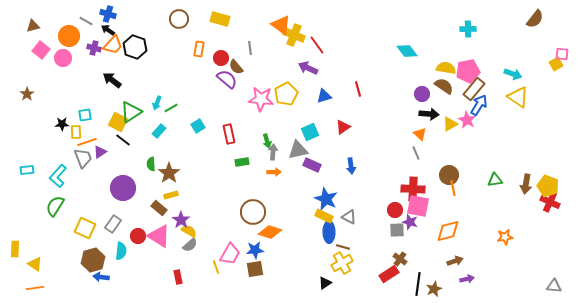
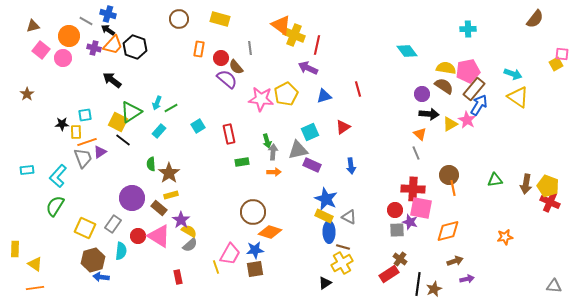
red line at (317, 45): rotated 48 degrees clockwise
purple circle at (123, 188): moved 9 px right, 10 px down
pink square at (418, 206): moved 3 px right, 2 px down
